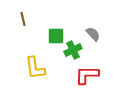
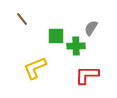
brown line: moved 1 px left; rotated 24 degrees counterclockwise
gray semicircle: moved 2 px left, 6 px up; rotated 105 degrees counterclockwise
green cross: moved 3 px right, 4 px up; rotated 24 degrees clockwise
yellow L-shape: rotated 75 degrees clockwise
